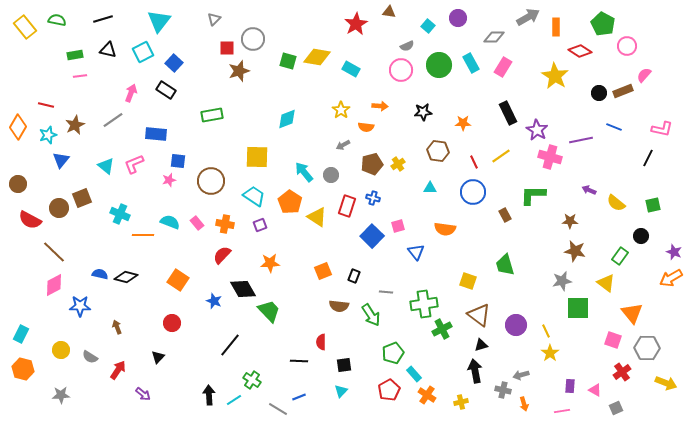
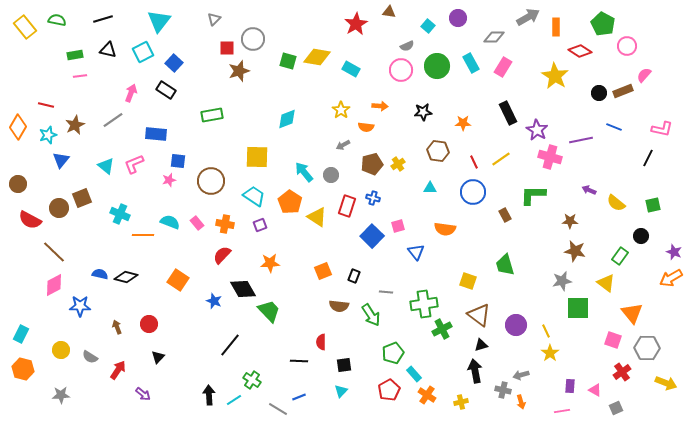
green circle at (439, 65): moved 2 px left, 1 px down
yellow line at (501, 156): moved 3 px down
red circle at (172, 323): moved 23 px left, 1 px down
orange arrow at (524, 404): moved 3 px left, 2 px up
